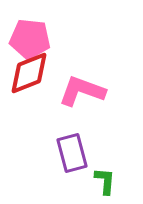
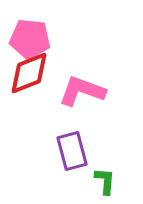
purple rectangle: moved 2 px up
